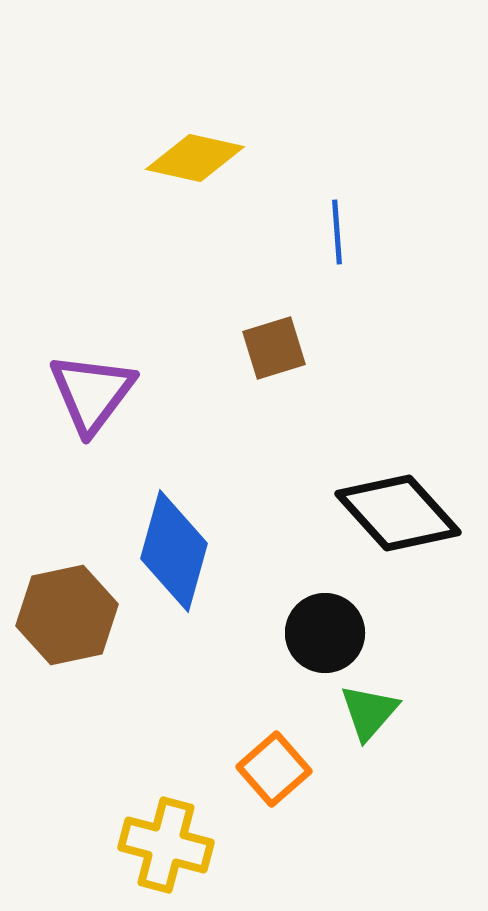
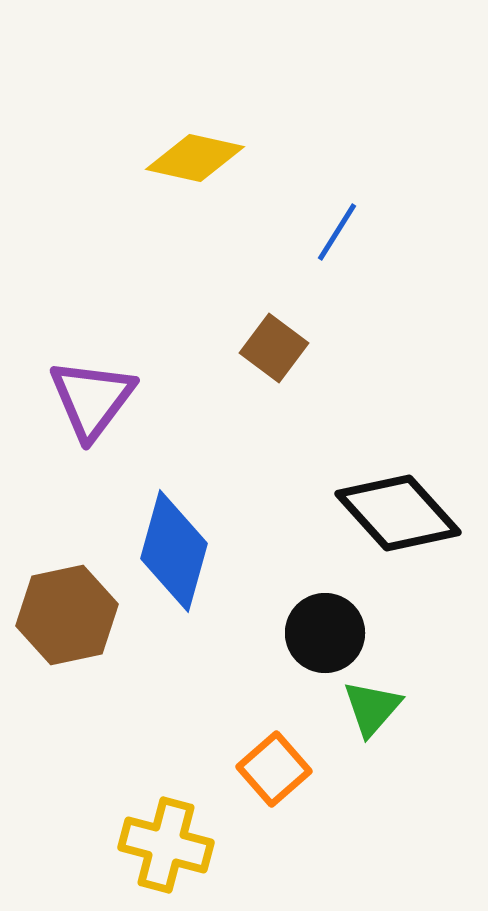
blue line: rotated 36 degrees clockwise
brown square: rotated 36 degrees counterclockwise
purple triangle: moved 6 px down
green triangle: moved 3 px right, 4 px up
